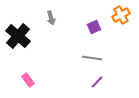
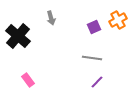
orange cross: moved 3 px left, 5 px down
